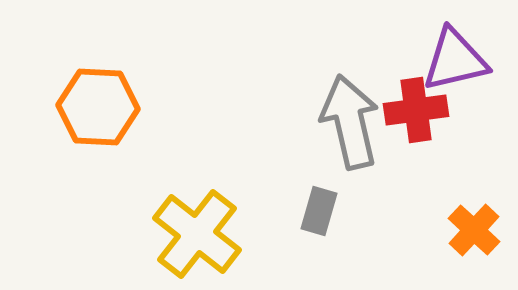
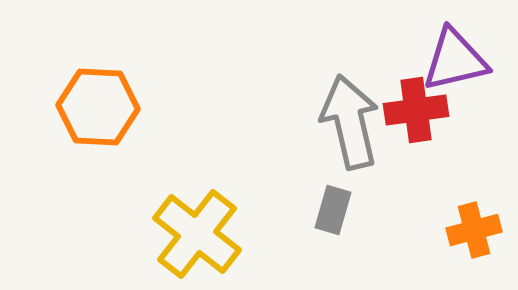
gray rectangle: moved 14 px right, 1 px up
orange cross: rotated 32 degrees clockwise
